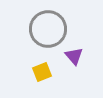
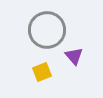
gray circle: moved 1 px left, 1 px down
